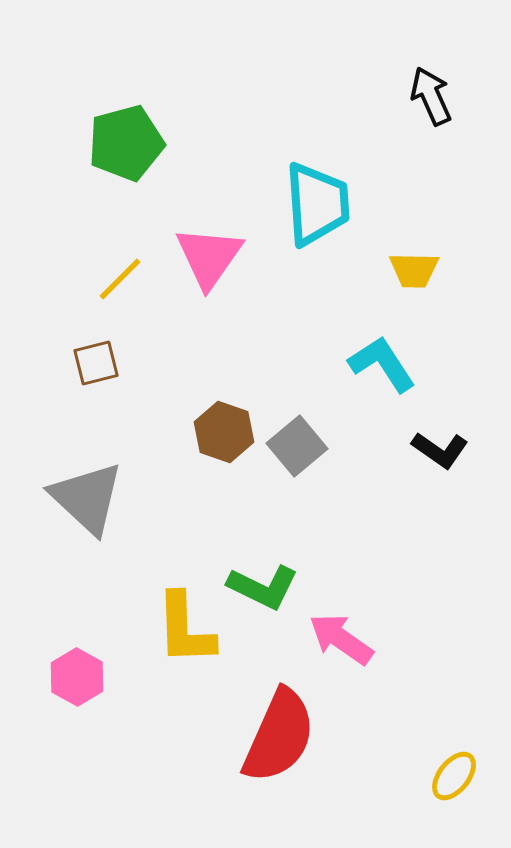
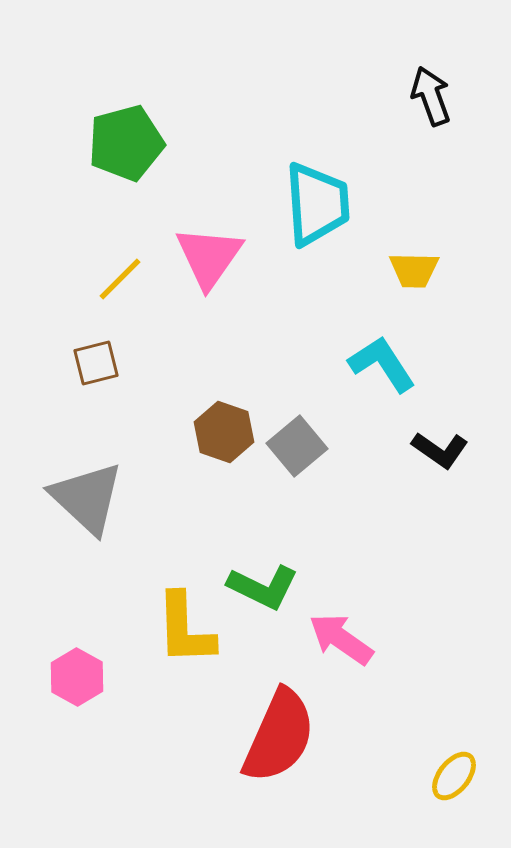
black arrow: rotated 4 degrees clockwise
